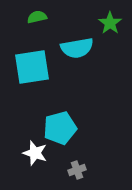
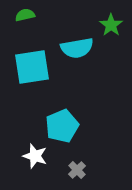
green semicircle: moved 12 px left, 2 px up
green star: moved 1 px right, 2 px down
cyan pentagon: moved 2 px right, 2 px up; rotated 8 degrees counterclockwise
white star: moved 3 px down
gray cross: rotated 24 degrees counterclockwise
